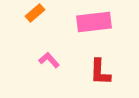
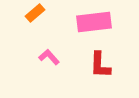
pink L-shape: moved 3 px up
red L-shape: moved 7 px up
